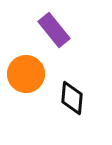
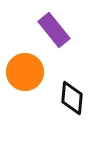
orange circle: moved 1 px left, 2 px up
